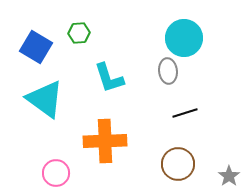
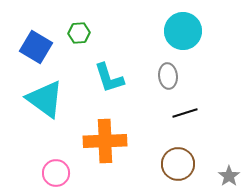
cyan circle: moved 1 px left, 7 px up
gray ellipse: moved 5 px down
